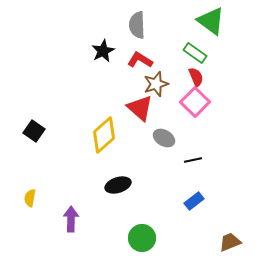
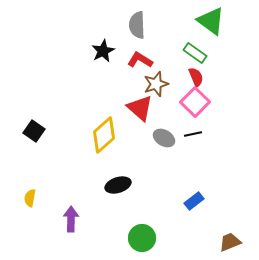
black line: moved 26 px up
